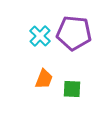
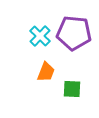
orange trapezoid: moved 2 px right, 7 px up
